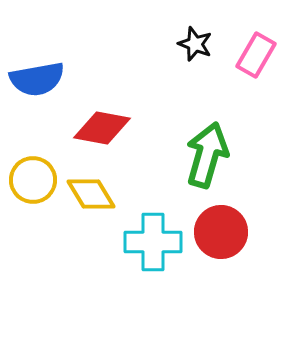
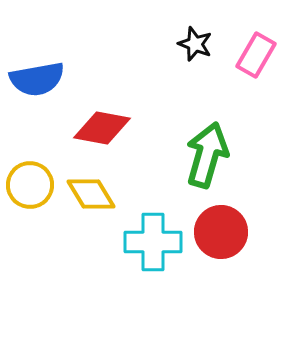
yellow circle: moved 3 px left, 5 px down
